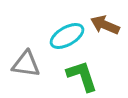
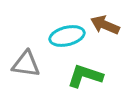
cyan ellipse: rotated 16 degrees clockwise
green L-shape: moved 3 px right; rotated 54 degrees counterclockwise
